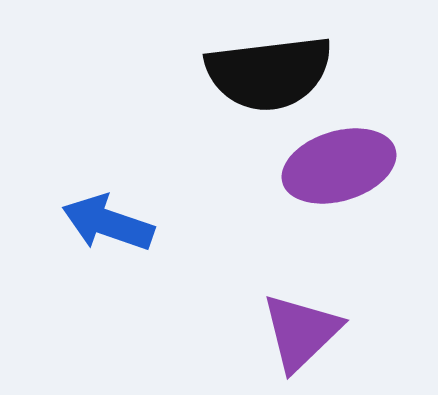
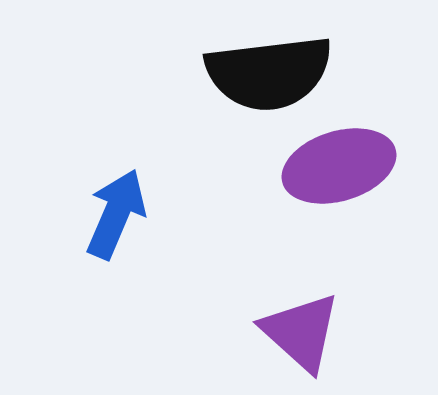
blue arrow: moved 8 px right, 9 px up; rotated 94 degrees clockwise
purple triangle: rotated 34 degrees counterclockwise
